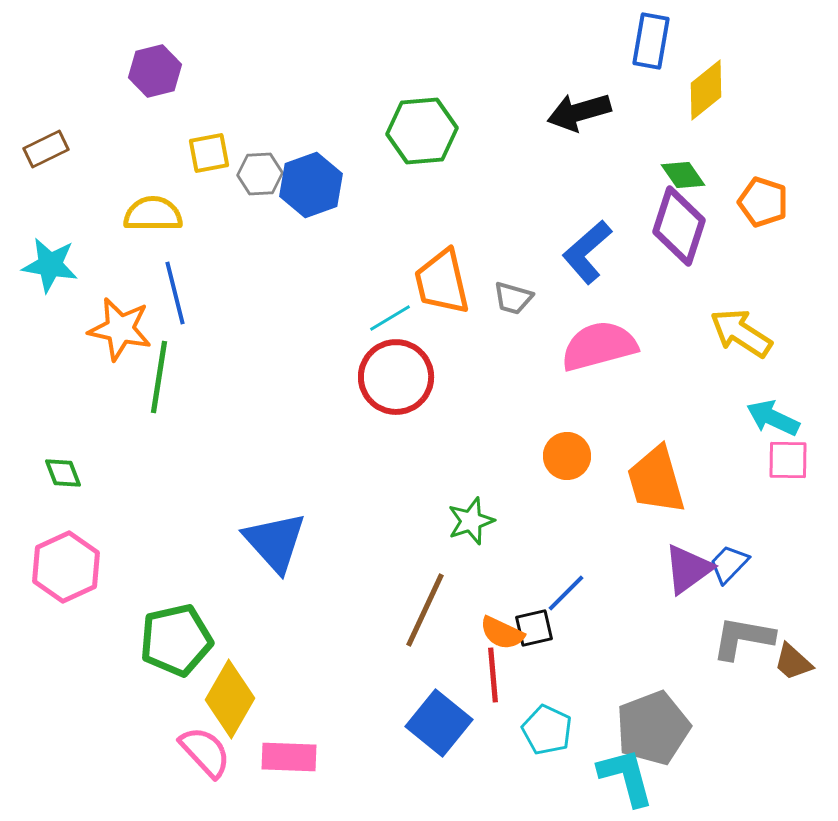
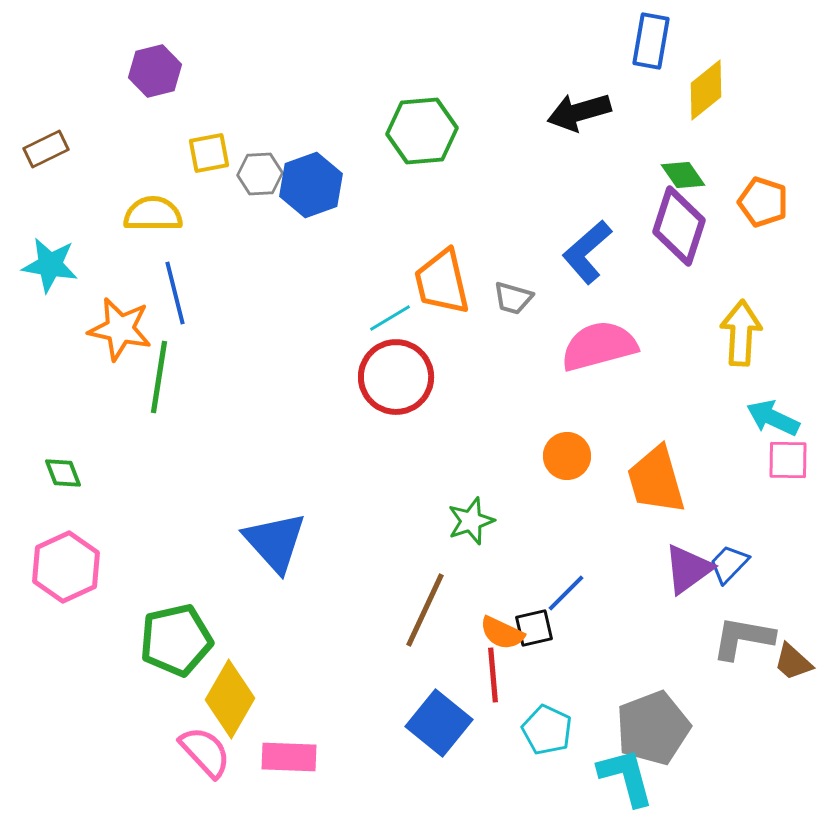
yellow arrow at (741, 333): rotated 60 degrees clockwise
